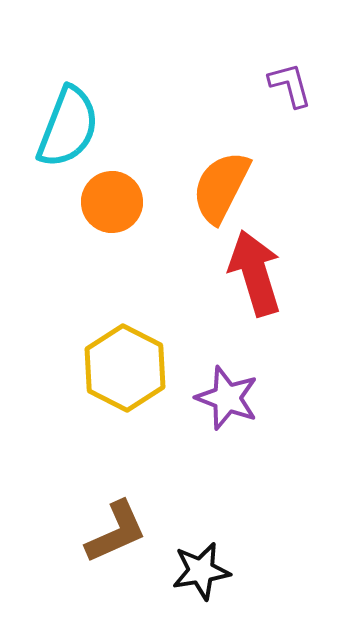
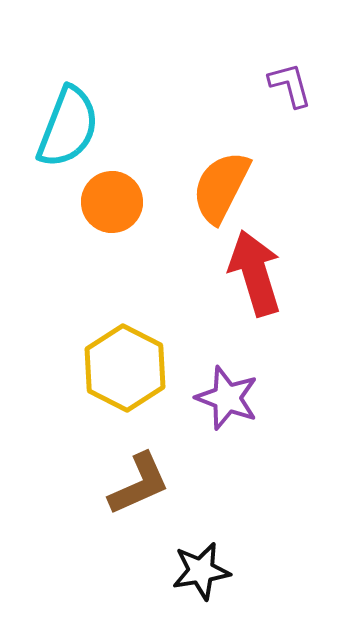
brown L-shape: moved 23 px right, 48 px up
